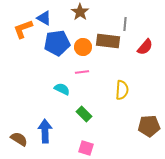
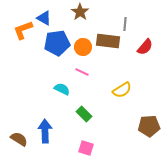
orange L-shape: moved 1 px down
pink line: rotated 32 degrees clockwise
yellow semicircle: rotated 54 degrees clockwise
